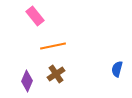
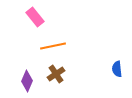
pink rectangle: moved 1 px down
blue semicircle: rotated 21 degrees counterclockwise
